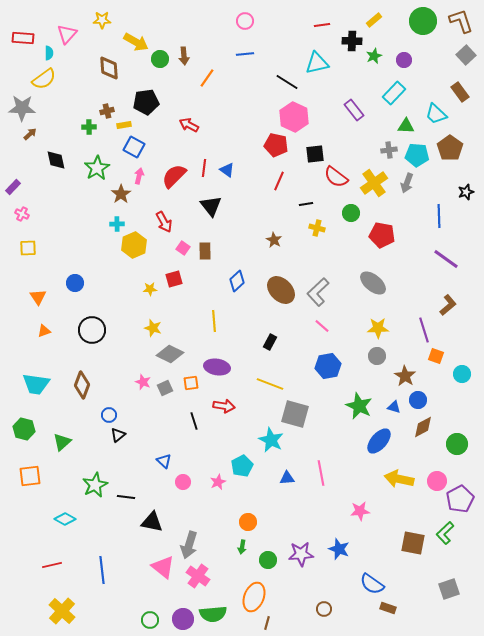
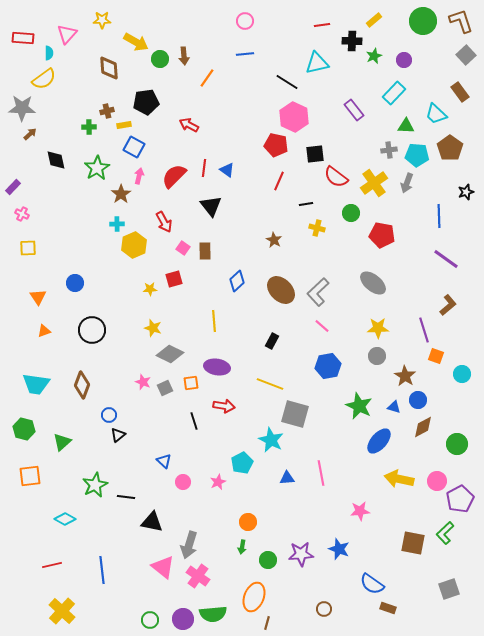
black rectangle at (270, 342): moved 2 px right, 1 px up
cyan pentagon at (242, 466): moved 3 px up
